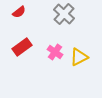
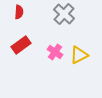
red semicircle: rotated 48 degrees counterclockwise
red rectangle: moved 1 px left, 2 px up
yellow triangle: moved 2 px up
